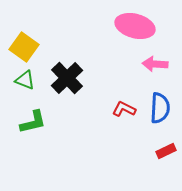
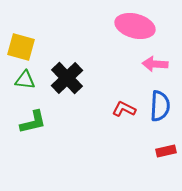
yellow square: moved 3 px left; rotated 20 degrees counterclockwise
green triangle: rotated 15 degrees counterclockwise
blue semicircle: moved 2 px up
red rectangle: rotated 12 degrees clockwise
